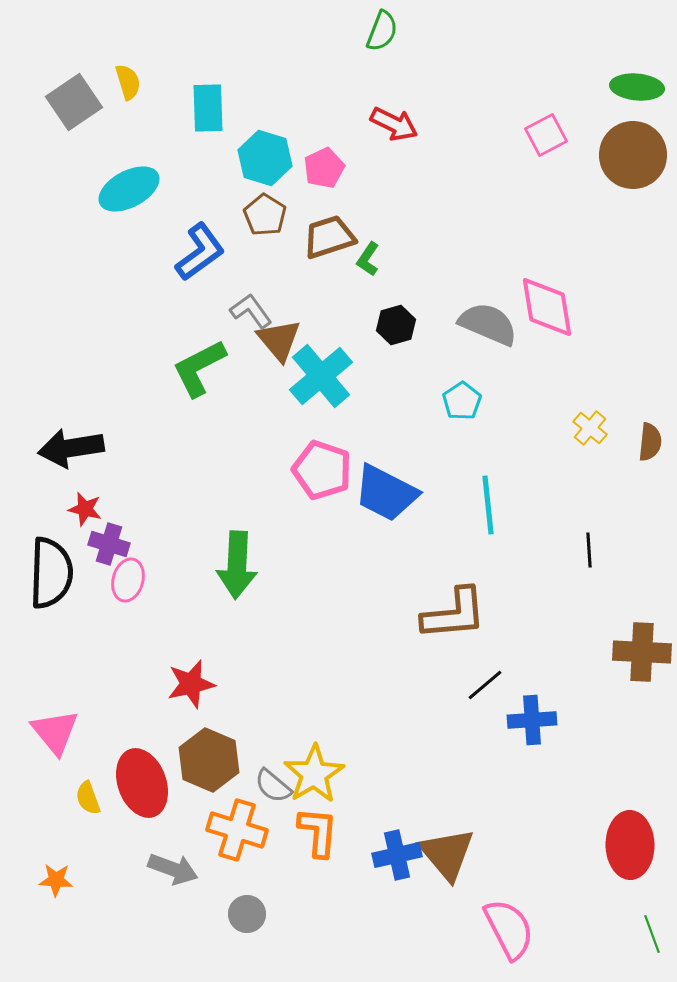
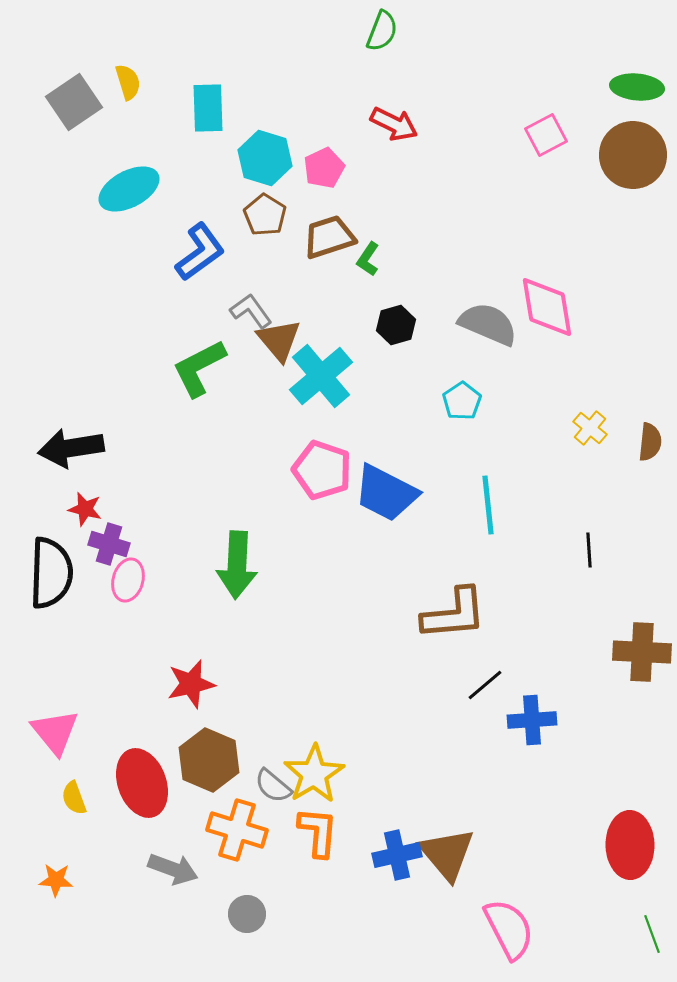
yellow semicircle at (88, 798): moved 14 px left
